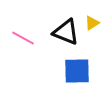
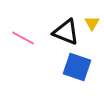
yellow triangle: rotated 28 degrees counterclockwise
blue square: moved 4 px up; rotated 20 degrees clockwise
